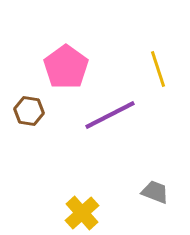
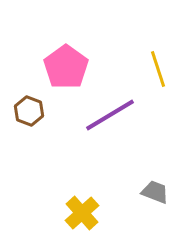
brown hexagon: rotated 12 degrees clockwise
purple line: rotated 4 degrees counterclockwise
